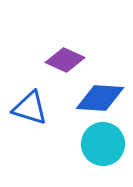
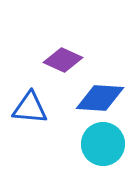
purple diamond: moved 2 px left
blue triangle: rotated 12 degrees counterclockwise
